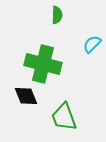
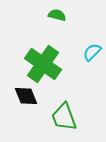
green semicircle: rotated 78 degrees counterclockwise
cyan semicircle: moved 8 px down
green cross: rotated 21 degrees clockwise
